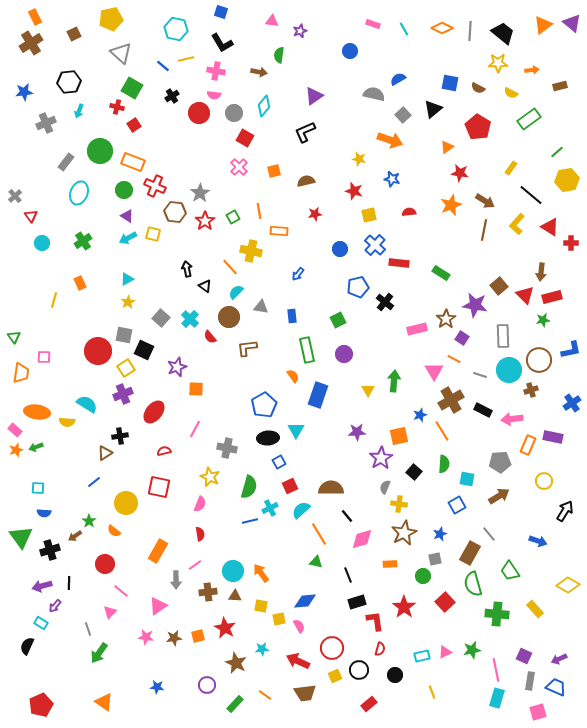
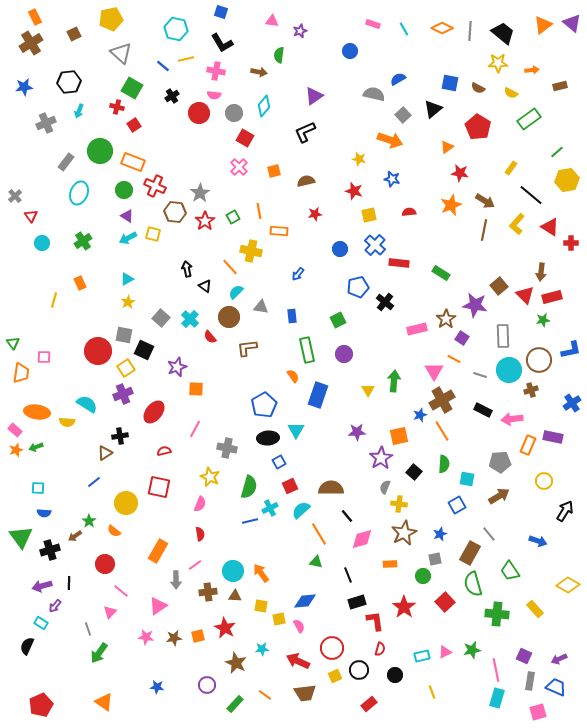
blue star at (24, 92): moved 5 px up
green triangle at (14, 337): moved 1 px left, 6 px down
brown cross at (451, 400): moved 9 px left
